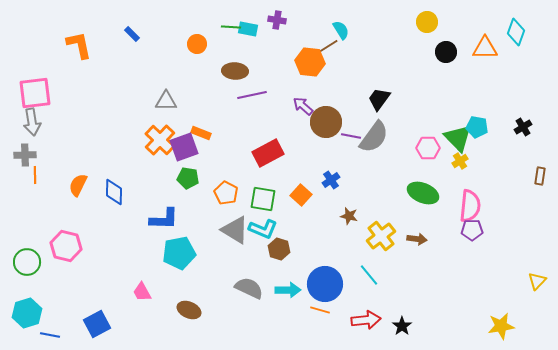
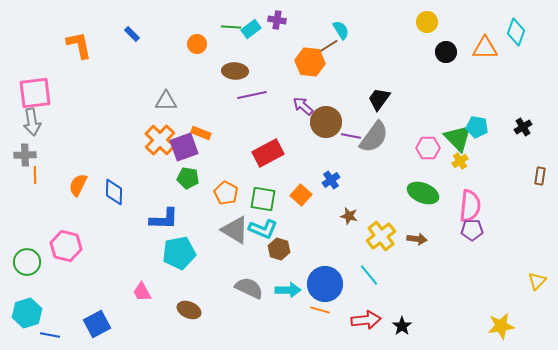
cyan rectangle at (248, 29): moved 3 px right; rotated 48 degrees counterclockwise
